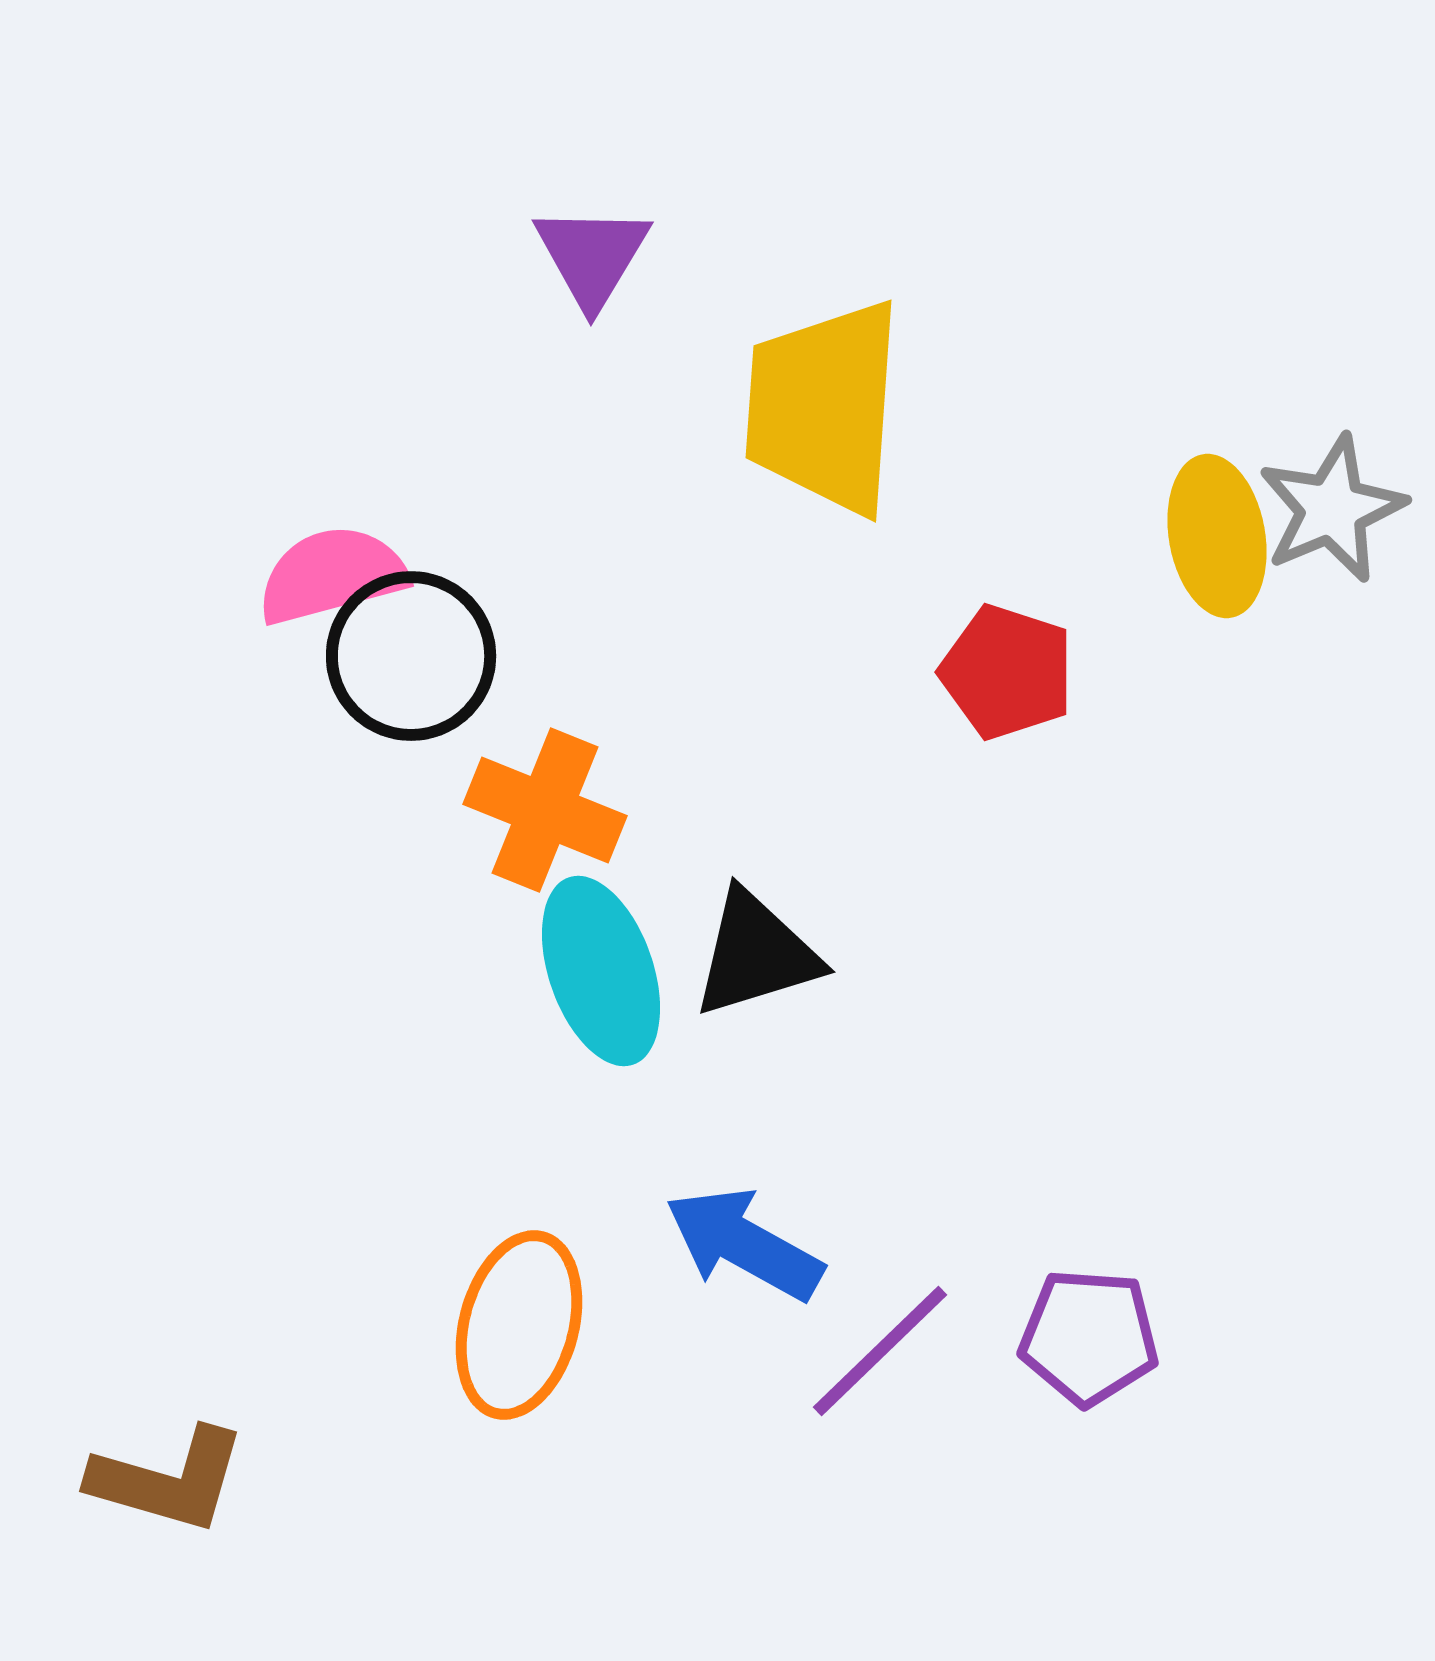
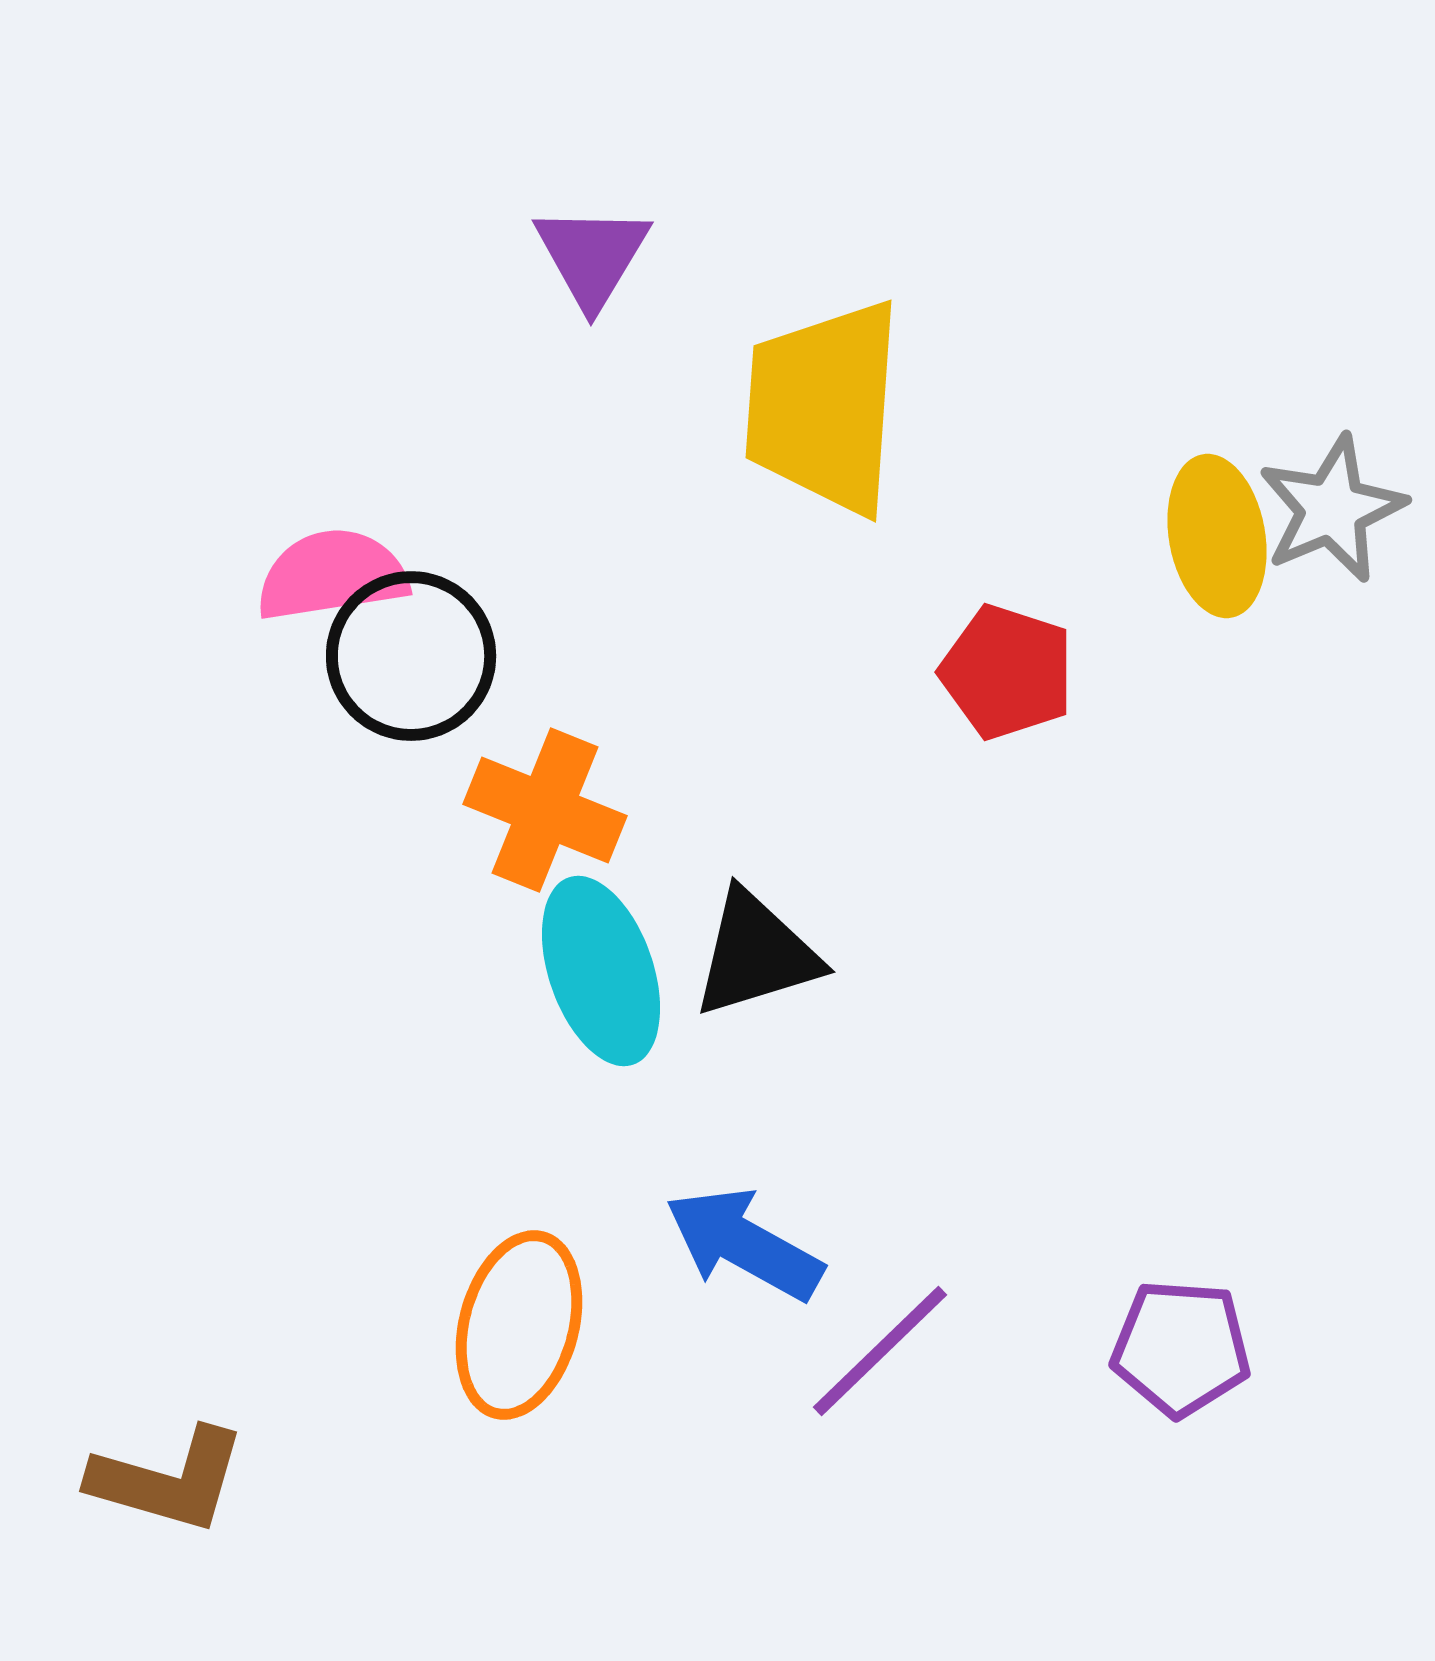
pink semicircle: rotated 6 degrees clockwise
purple pentagon: moved 92 px right, 11 px down
